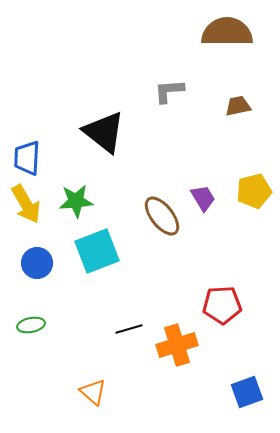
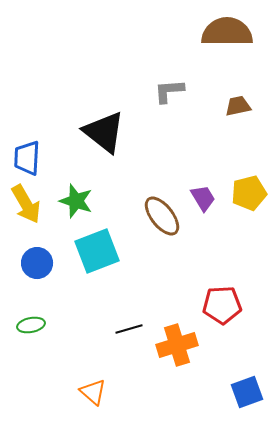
yellow pentagon: moved 5 px left, 2 px down
green star: rotated 24 degrees clockwise
